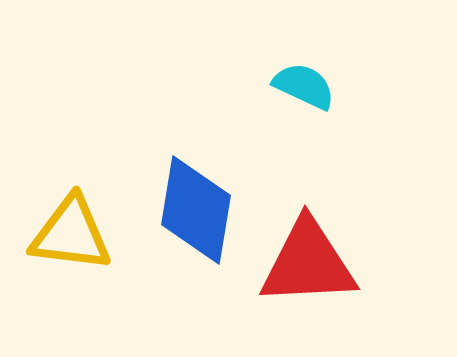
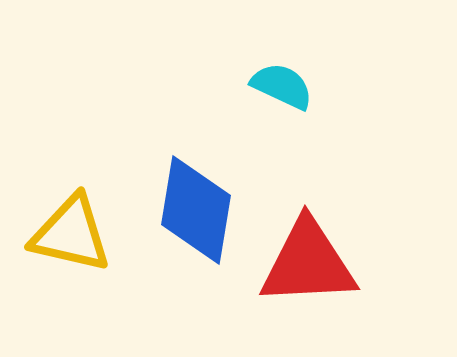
cyan semicircle: moved 22 px left
yellow triangle: rotated 6 degrees clockwise
